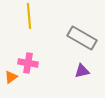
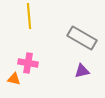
orange triangle: moved 3 px right, 2 px down; rotated 48 degrees clockwise
